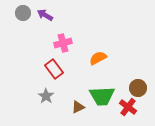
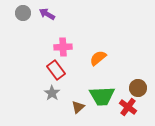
purple arrow: moved 2 px right, 1 px up
pink cross: moved 4 px down; rotated 12 degrees clockwise
orange semicircle: rotated 12 degrees counterclockwise
red rectangle: moved 2 px right, 1 px down
gray star: moved 6 px right, 3 px up
brown triangle: rotated 16 degrees counterclockwise
